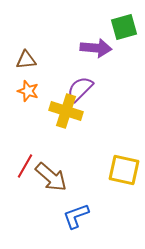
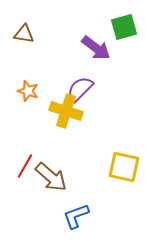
purple arrow: rotated 32 degrees clockwise
brown triangle: moved 2 px left, 26 px up; rotated 15 degrees clockwise
yellow square: moved 3 px up
